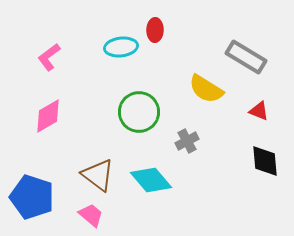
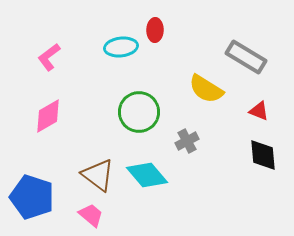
black diamond: moved 2 px left, 6 px up
cyan diamond: moved 4 px left, 5 px up
